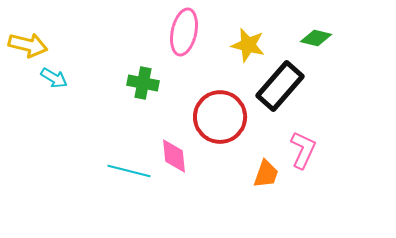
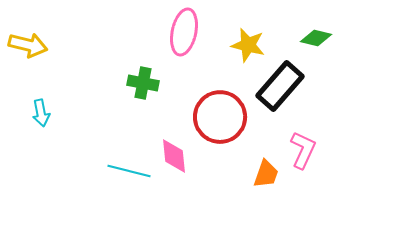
cyan arrow: moved 13 px left, 35 px down; rotated 48 degrees clockwise
